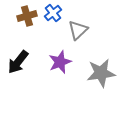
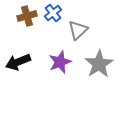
black arrow: rotated 30 degrees clockwise
gray star: moved 2 px left, 9 px up; rotated 24 degrees counterclockwise
